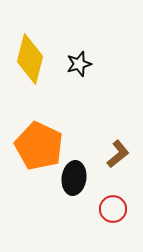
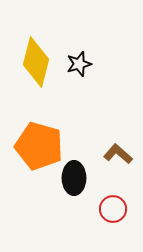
yellow diamond: moved 6 px right, 3 px down
orange pentagon: rotated 9 degrees counterclockwise
brown L-shape: rotated 100 degrees counterclockwise
black ellipse: rotated 8 degrees counterclockwise
